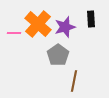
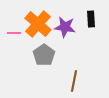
purple star: rotated 25 degrees clockwise
gray pentagon: moved 14 px left
